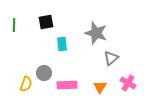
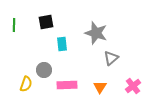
gray circle: moved 3 px up
pink cross: moved 5 px right, 3 px down; rotated 21 degrees clockwise
